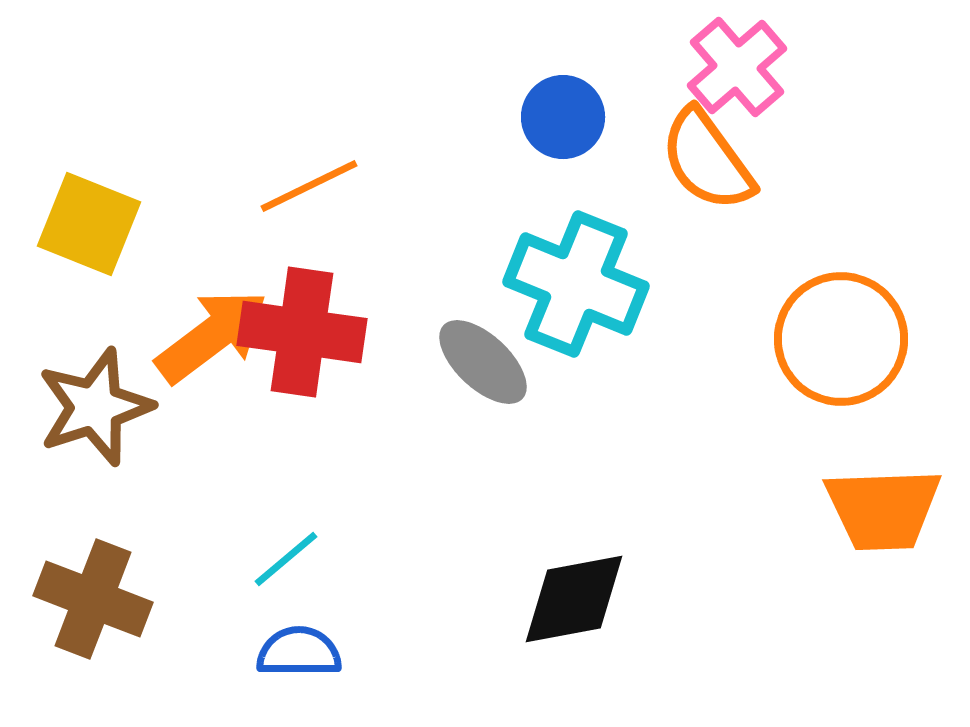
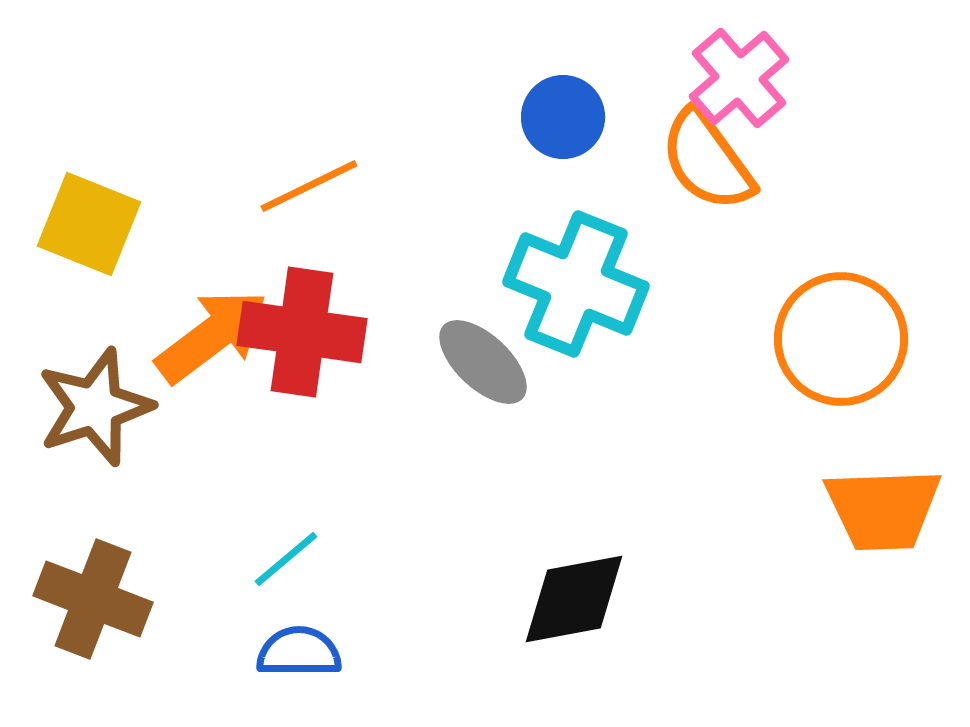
pink cross: moved 2 px right, 11 px down
